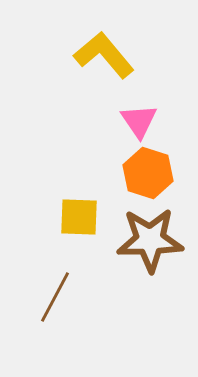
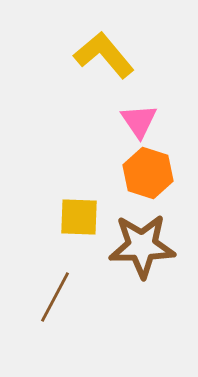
brown star: moved 8 px left, 6 px down
